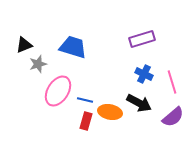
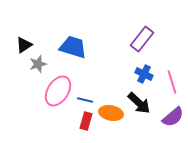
purple rectangle: rotated 35 degrees counterclockwise
black triangle: rotated 12 degrees counterclockwise
black arrow: rotated 15 degrees clockwise
orange ellipse: moved 1 px right, 1 px down
